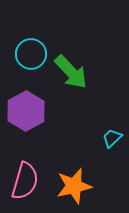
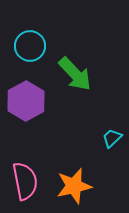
cyan circle: moved 1 px left, 8 px up
green arrow: moved 4 px right, 2 px down
purple hexagon: moved 10 px up
pink semicircle: rotated 27 degrees counterclockwise
